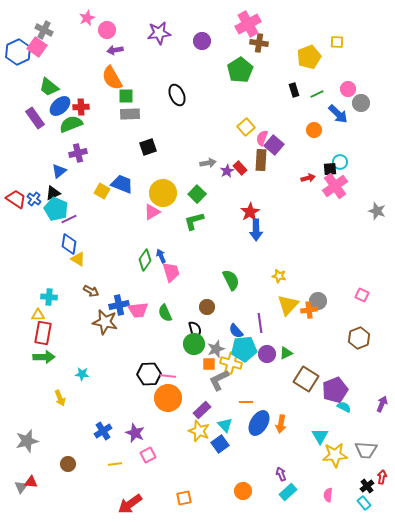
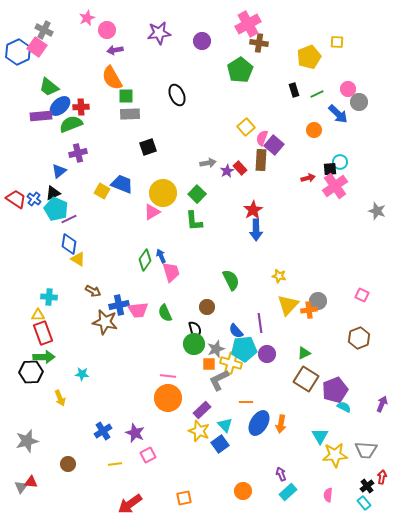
gray circle at (361, 103): moved 2 px left, 1 px up
purple rectangle at (35, 118): moved 6 px right, 2 px up; rotated 60 degrees counterclockwise
red star at (250, 212): moved 3 px right, 2 px up
green L-shape at (194, 221): rotated 80 degrees counterclockwise
brown arrow at (91, 291): moved 2 px right
red rectangle at (43, 333): rotated 30 degrees counterclockwise
green triangle at (286, 353): moved 18 px right
black hexagon at (149, 374): moved 118 px left, 2 px up
